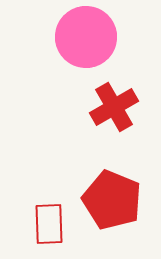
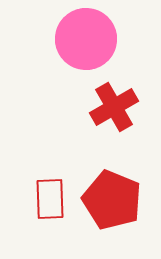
pink circle: moved 2 px down
red rectangle: moved 1 px right, 25 px up
